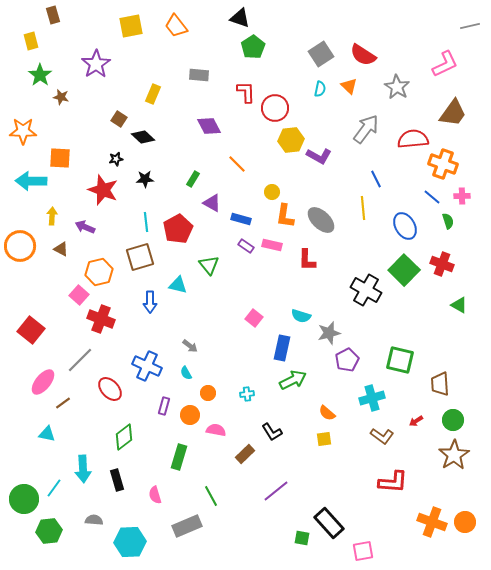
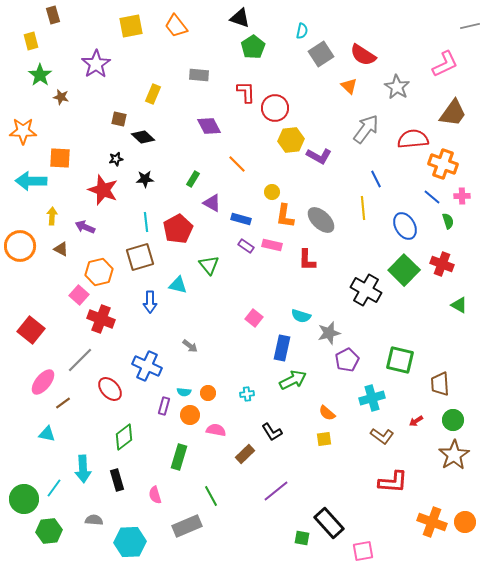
cyan semicircle at (320, 89): moved 18 px left, 58 px up
brown square at (119, 119): rotated 21 degrees counterclockwise
cyan semicircle at (186, 373): moved 2 px left, 19 px down; rotated 56 degrees counterclockwise
